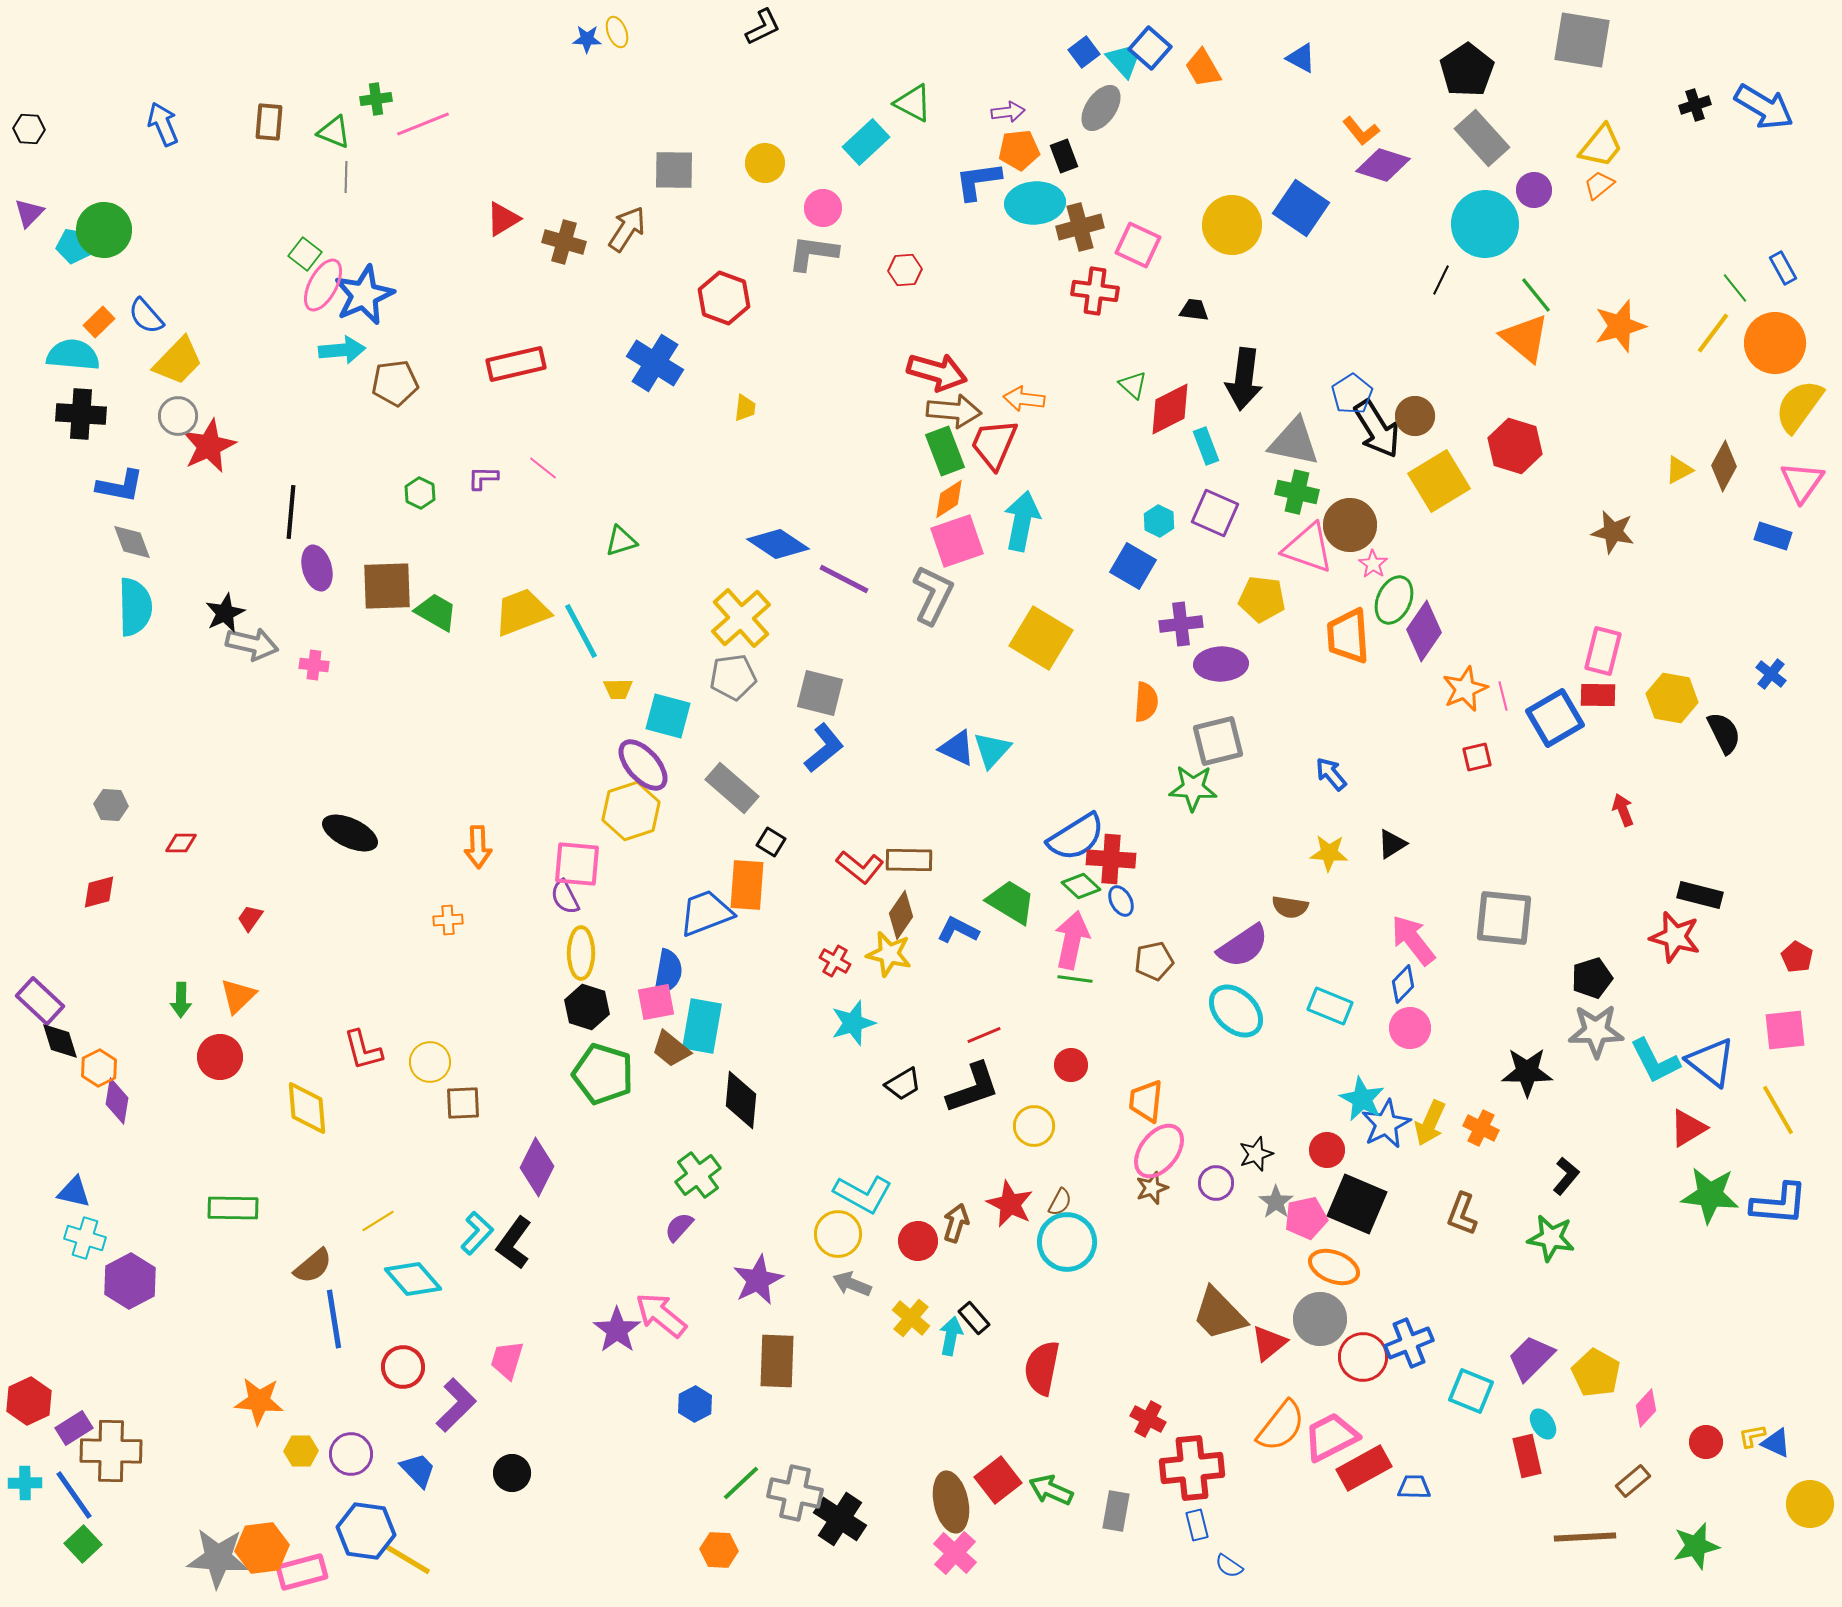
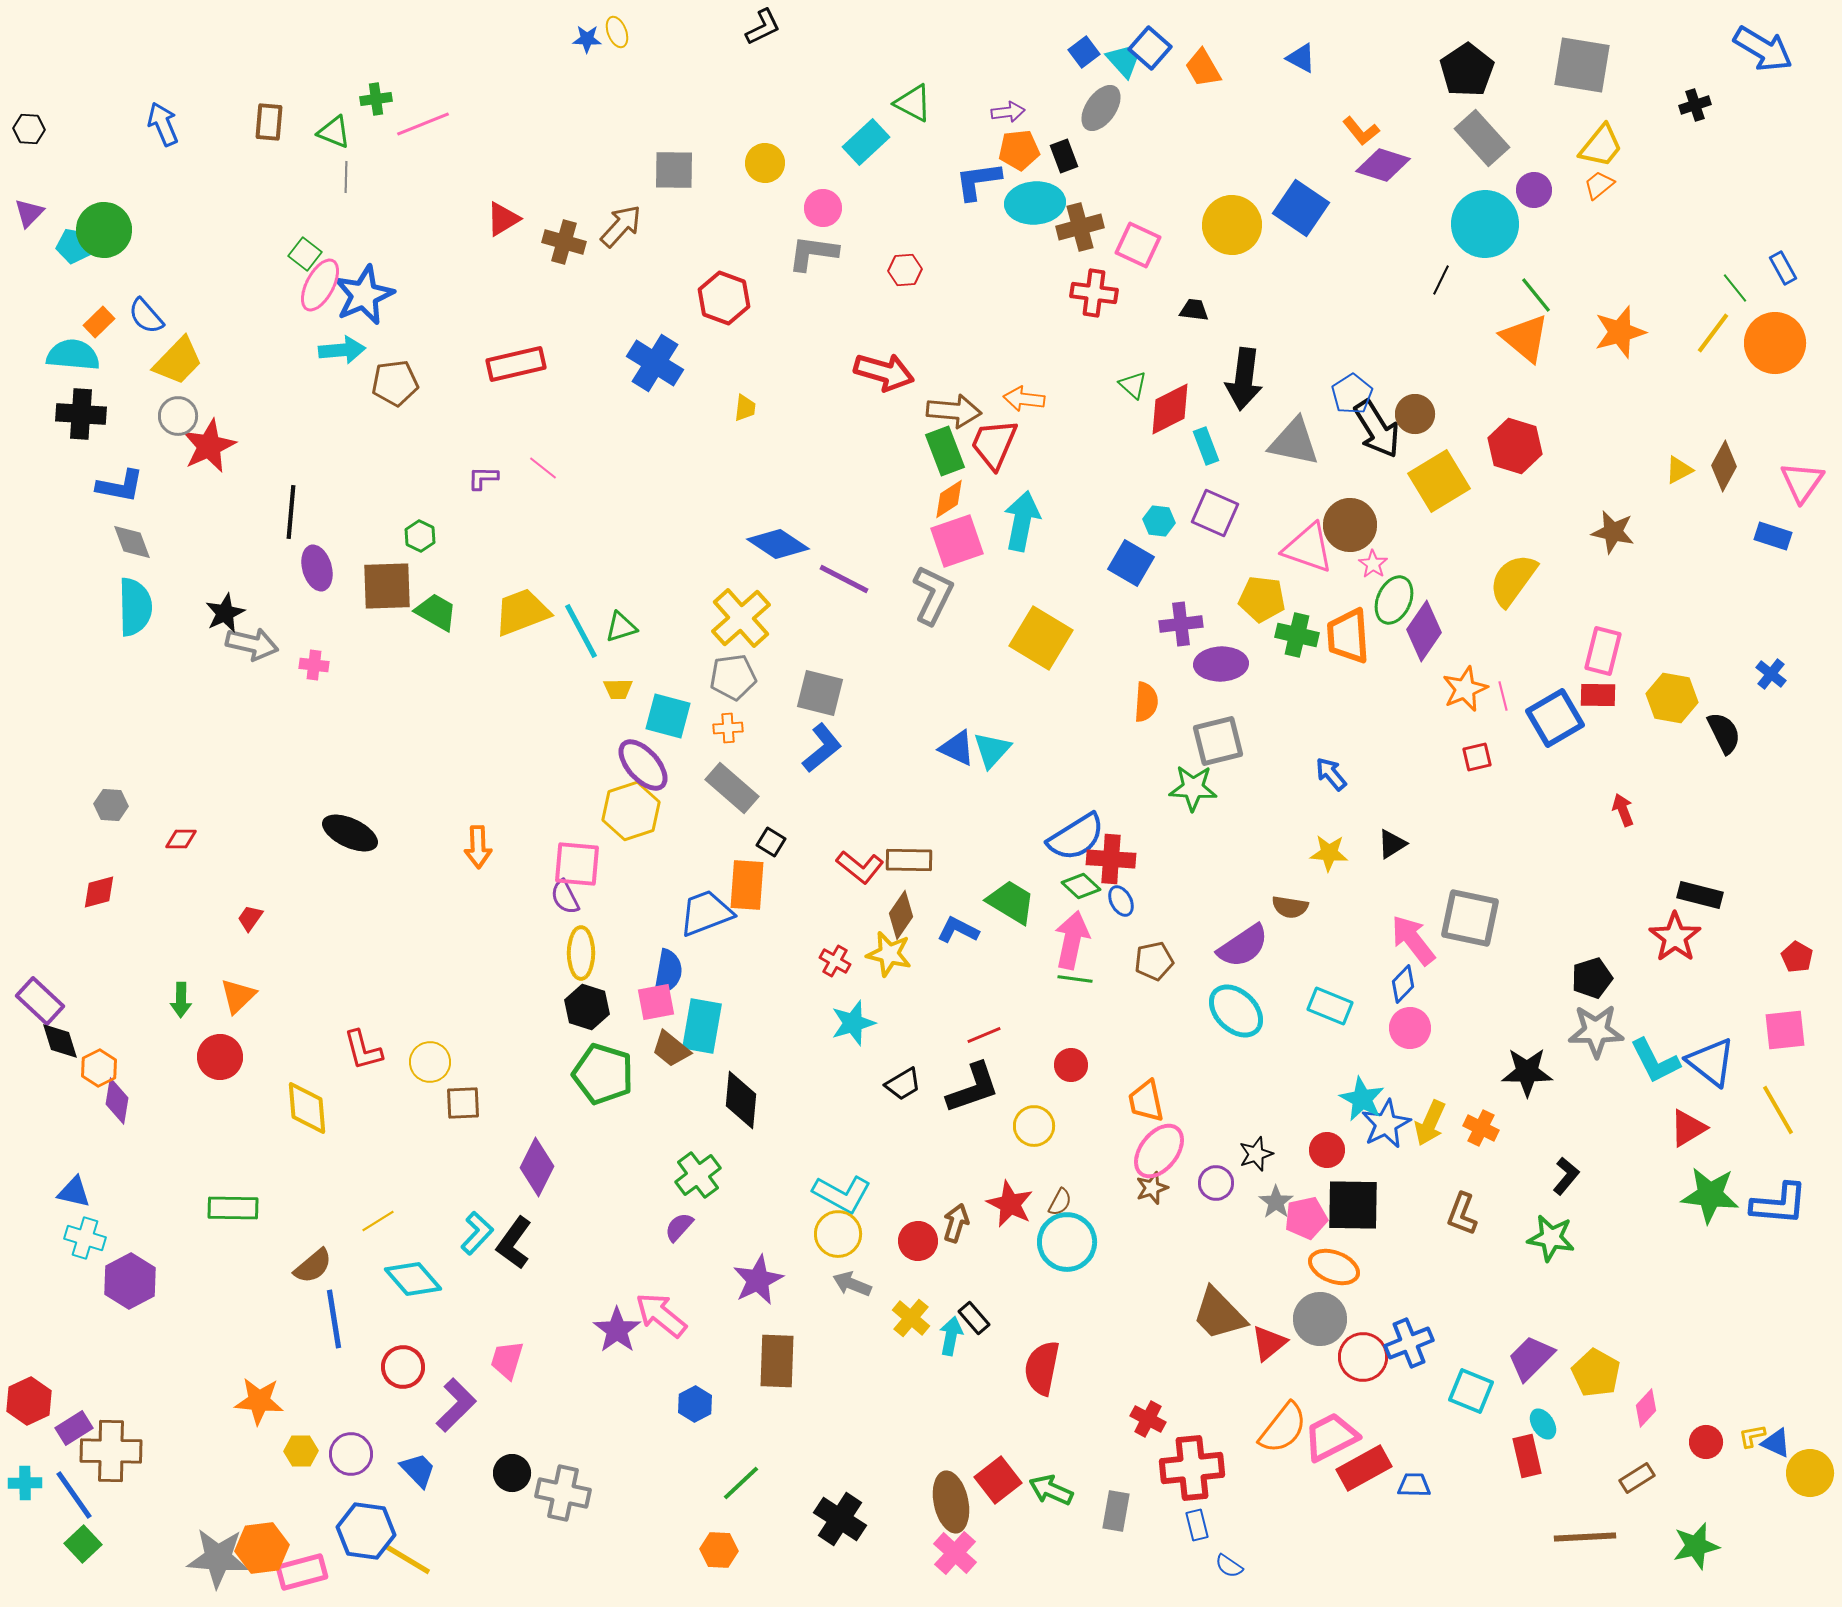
gray square at (1582, 40): moved 25 px down
blue arrow at (1764, 107): moved 1 px left, 58 px up
brown arrow at (627, 229): moved 6 px left, 3 px up; rotated 9 degrees clockwise
pink ellipse at (323, 285): moved 3 px left
red cross at (1095, 291): moved 1 px left, 2 px down
orange star at (1620, 326): moved 6 px down
red arrow at (937, 372): moved 53 px left
yellow semicircle at (1799, 406): moved 286 px left, 174 px down
brown circle at (1415, 416): moved 2 px up
green cross at (1297, 492): moved 143 px down
green hexagon at (420, 493): moved 43 px down
cyan hexagon at (1159, 521): rotated 20 degrees counterclockwise
green triangle at (621, 541): moved 86 px down
blue square at (1133, 566): moved 2 px left, 3 px up
blue L-shape at (824, 748): moved 2 px left
red diamond at (181, 843): moved 4 px up
gray square at (1504, 918): moved 34 px left; rotated 6 degrees clockwise
orange cross at (448, 920): moved 280 px right, 192 px up
red star at (1675, 937): rotated 21 degrees clockwise
orange trapezoid at (1146, 1101): rotated 18 degrees counterclockwise
cyan L-shape at (863, 1194): moved 21 px left
black square at (1357, 1204): moved 4 px left, 1 px down; rotated 22 degrees counterclockwise
orange semicircle at (1281, 1426): moved 2 px right, 2 px down
brown rectangle at (1633, 1481): moved 4 px right, 3 px up; rotated 8 degrees clockwise
blue trapezoid at (1414, 1487): moved 2 px up
gray cross at (795, 1493): moved 232 px left
yellow circle at (1810, 1504): moved 31 px up
